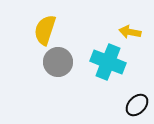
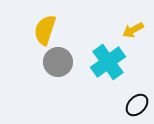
yellow arrow: moved 3 px right, 2 px up; rotated 40 degrees counterclockwise
cyan cross: rotated 32 degrees clockwise
